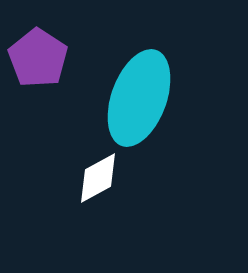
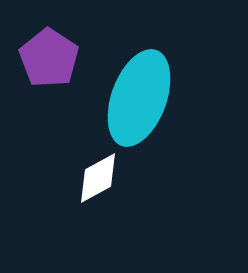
purple pentagon: moved 11 px right
